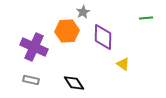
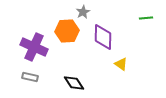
yellow triangle: moved 2 px left
gray rectangle: moved 1 px left, 3 px up
